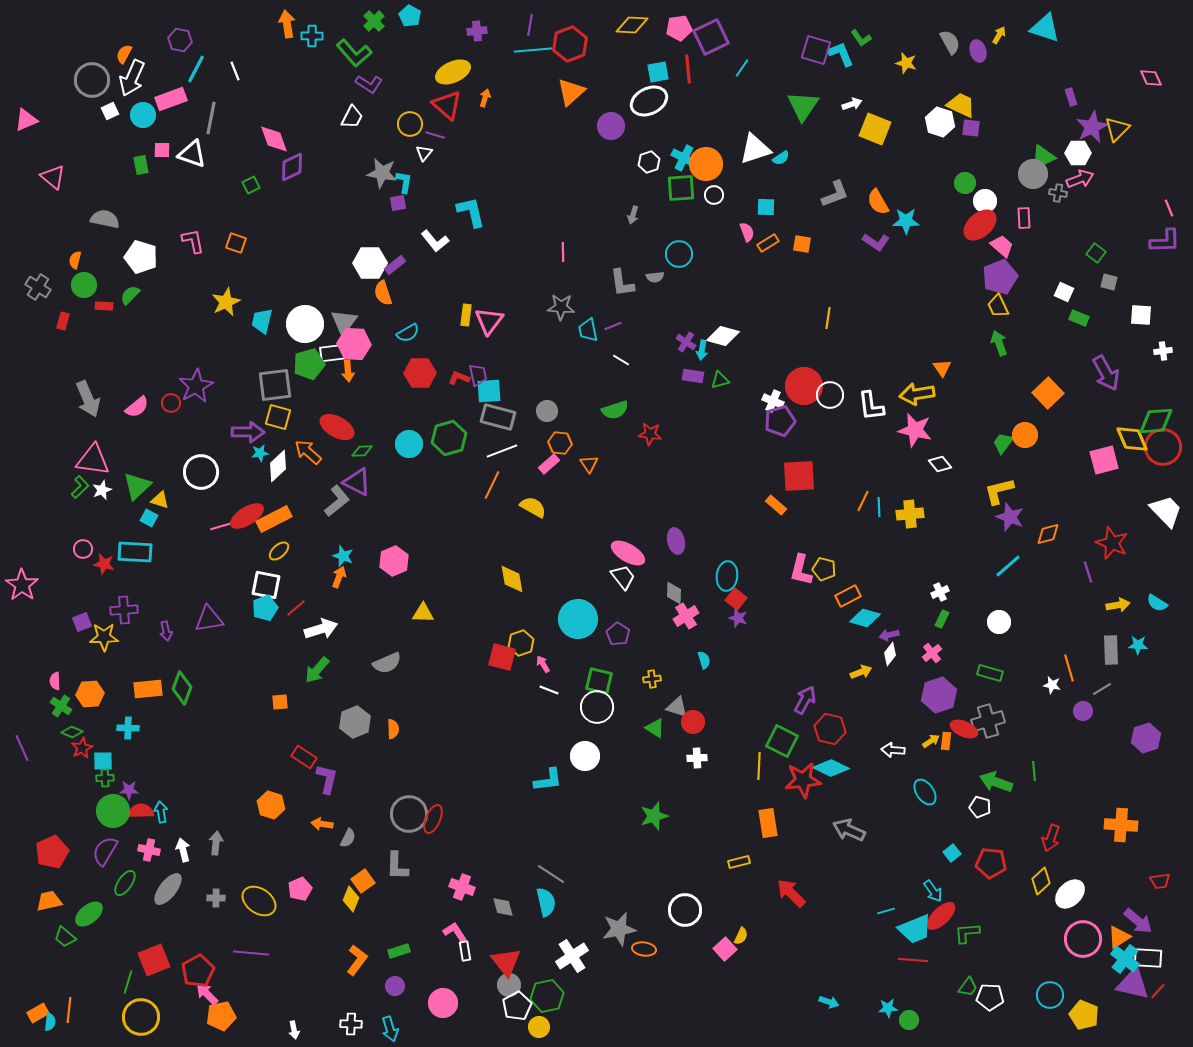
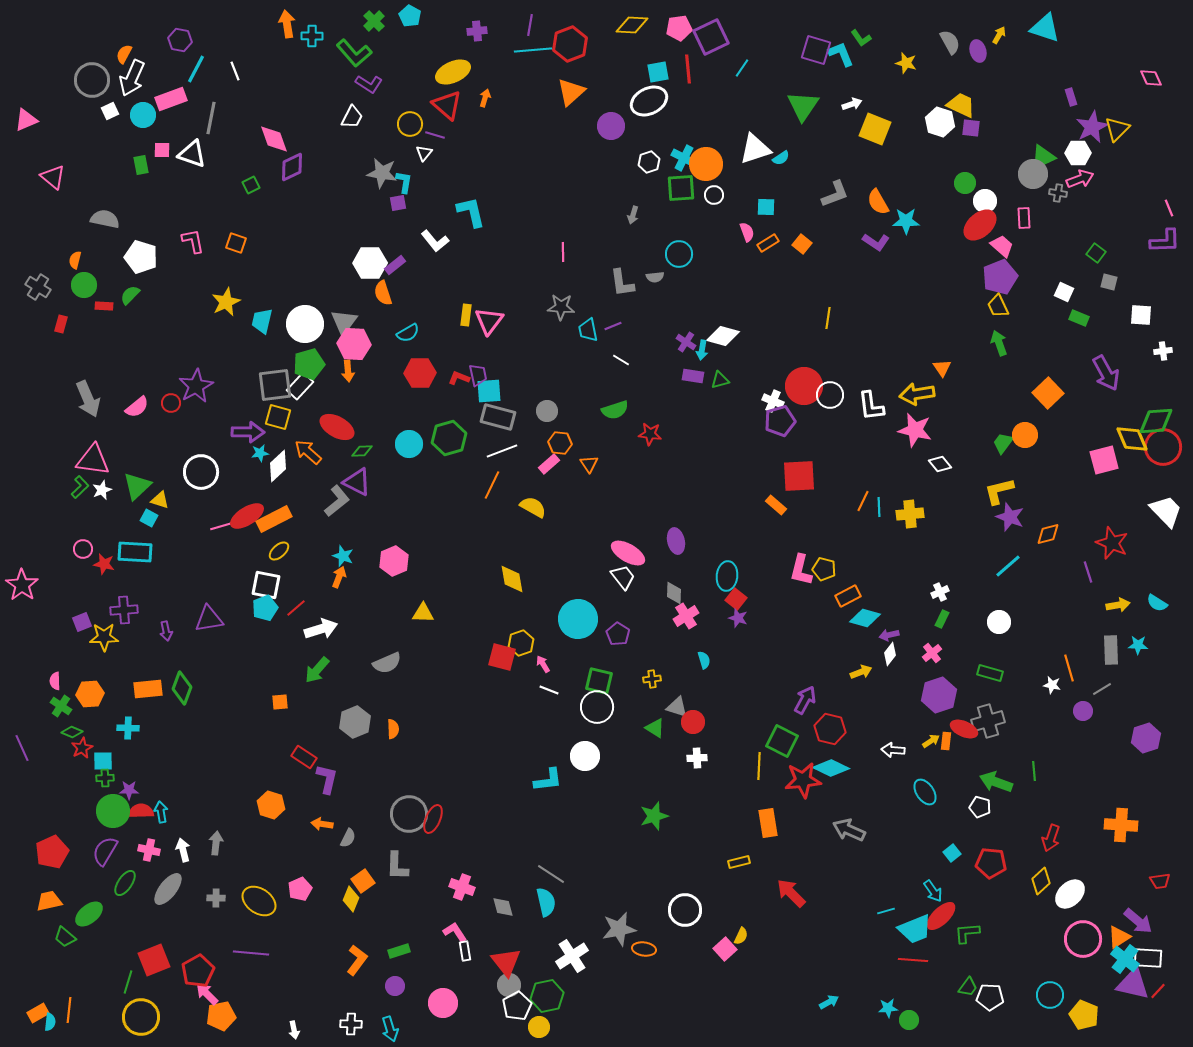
orange square at (802, 244): rotated 30 degrees clockwise
red rectangle at (63, 321): moved 2 px left, 3 px down
white rectangle at (333, 353): moved 33 px left, 33 px down; rotated 40 degrees counterclockwise
cyan arrow at (829, 1002): rotated 48 degrees counterclockwise
